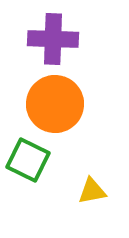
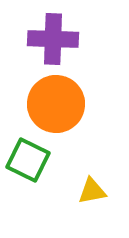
orange circle: moved 1 px right
